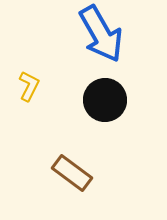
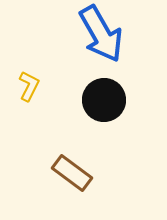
black circle: moved 1 px left
